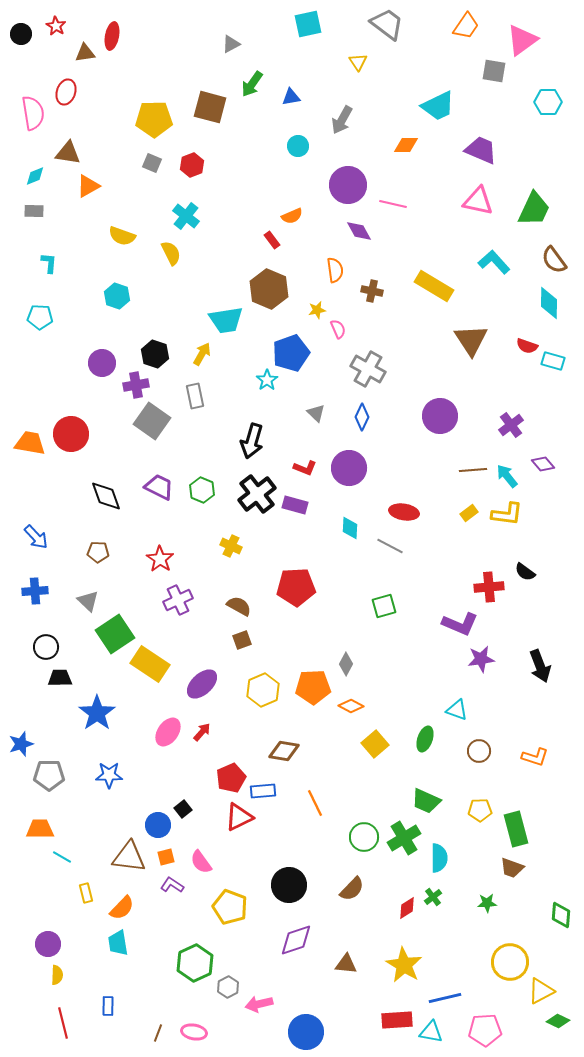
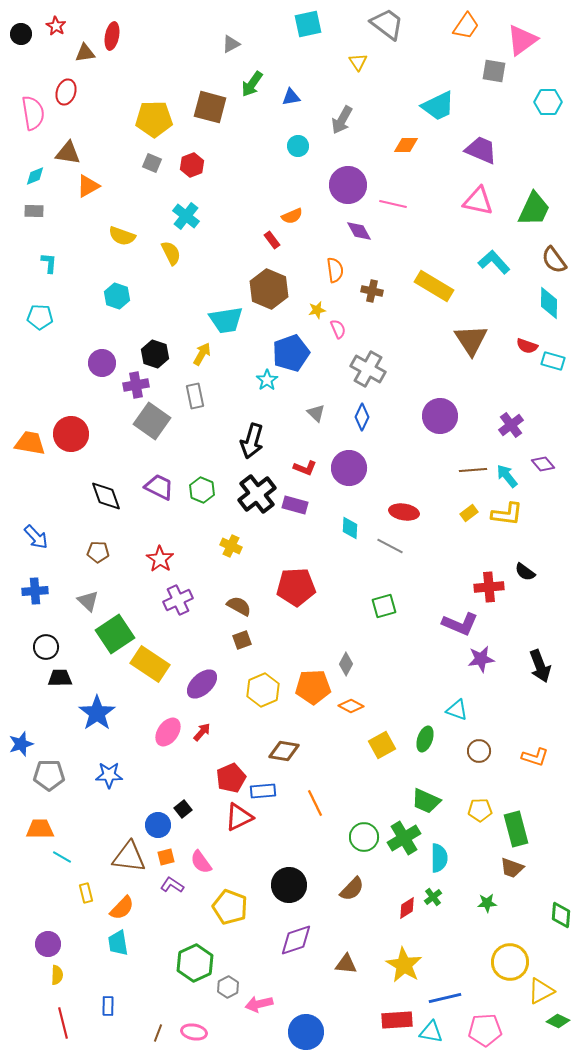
yellow square at (375, 744): moved 7 px right, 1 px down; rotated 12 degrees clockwise
